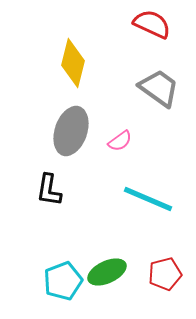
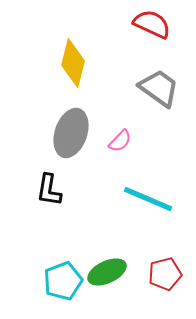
gray ellipse: moved 2 px down
pink semicircle: rotated 10 degrees counterclockwise
